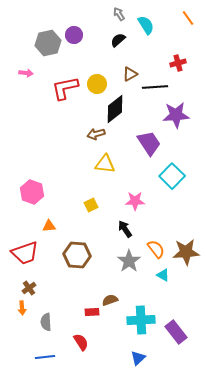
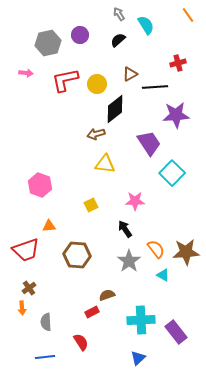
orange line: moved 3 px up
purple circle: moved 6 px right
red L-shape: moved 8 px up
cyan square: moved 3 px up
pink hexagon: moved 8 px right, 7 px up
red trapezoid: moved 1 px right, 3 px up
brown semicircle: moved 3 px left, 5 px up
red rectangle: rotated 24 degrees counterclockwise
